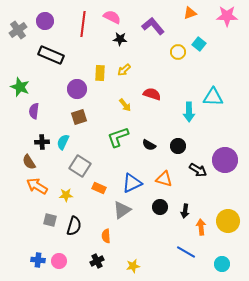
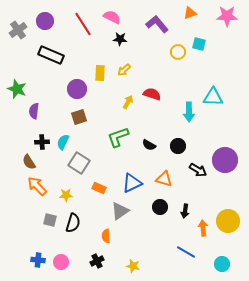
red line at (83, 24): rotated 40 degrees counterclockwise
purple L-shape at (153, 26): moved 4 px right, 2 px up
cyan square at (199, 44): rotated 24 degrees counterclockwise
green star at (20, 87): moved 3 px left, 2 px down
yellow arrow at (125, 105): moved 3 px right, 3 px up; rotated 112 degrees counterclockwise
gray square at (80, 166): moved 1 px left, 3 px up
orange arrow at (37, 186): rotated 15 degrees clockwise
gray triangle at (122, 210): moved 2 px left, 1 px down
black semicircle at (74, 226): moved 1 px left, 3 px up
orange arrow at (201, 227): moved 2 px right, 1 px down
pink circle at (59, 261): moved 2 px right, 1 px down
yellow star at (133, 266): rotated 24 degrees clockwise
